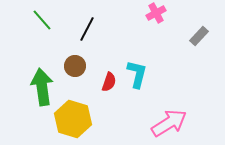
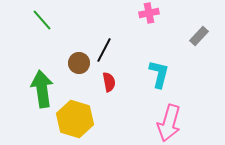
pink cross: moved 7 px left; rotated 18 degrees clockwise
black line: moved 17 px right, 21 px down
brown circle: moved 4 px right, 3 px up
cyan L-shape: moved 22 px right
red semicircle: rotated 30 degrees counterclockwise
green arrow: moved 2 px down
yellow hexagon: moved 2 px right
pink arrow: rotated 138 degrees clockwise
